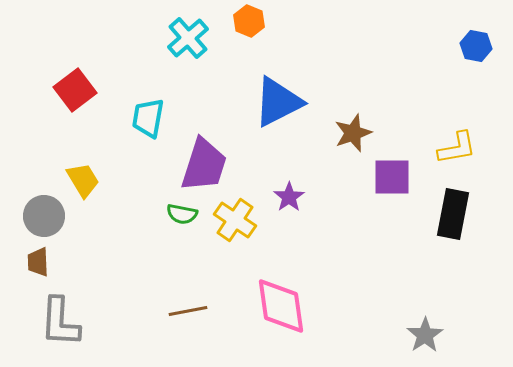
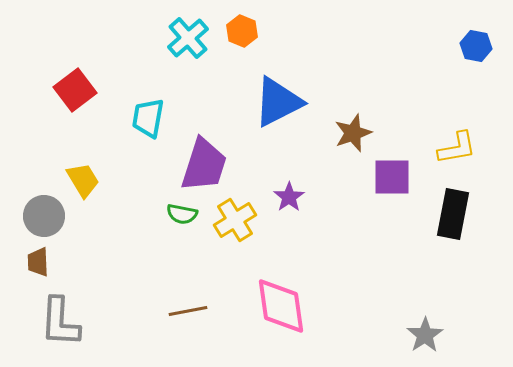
orange hexagon: moved 7 px left, 10 px down
yellow cross: rotated 24 degrees clockwise
